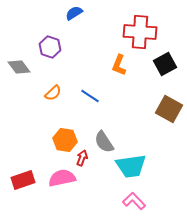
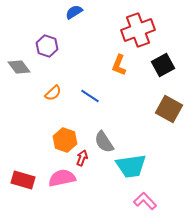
blue semicircle: moved 1 px up
red cross: moved 2 px left, 2 px up; rotated 24 degrees counterclockwise
purple hexagon: moved 3 px left, 1 px up
black square: moved 2 px left, 1 px down
orange hexagon: rotated 10 degrees clockwise
red rectangle: rotated 35 degrees clockwise
pink L-shape: moved 11 px right
